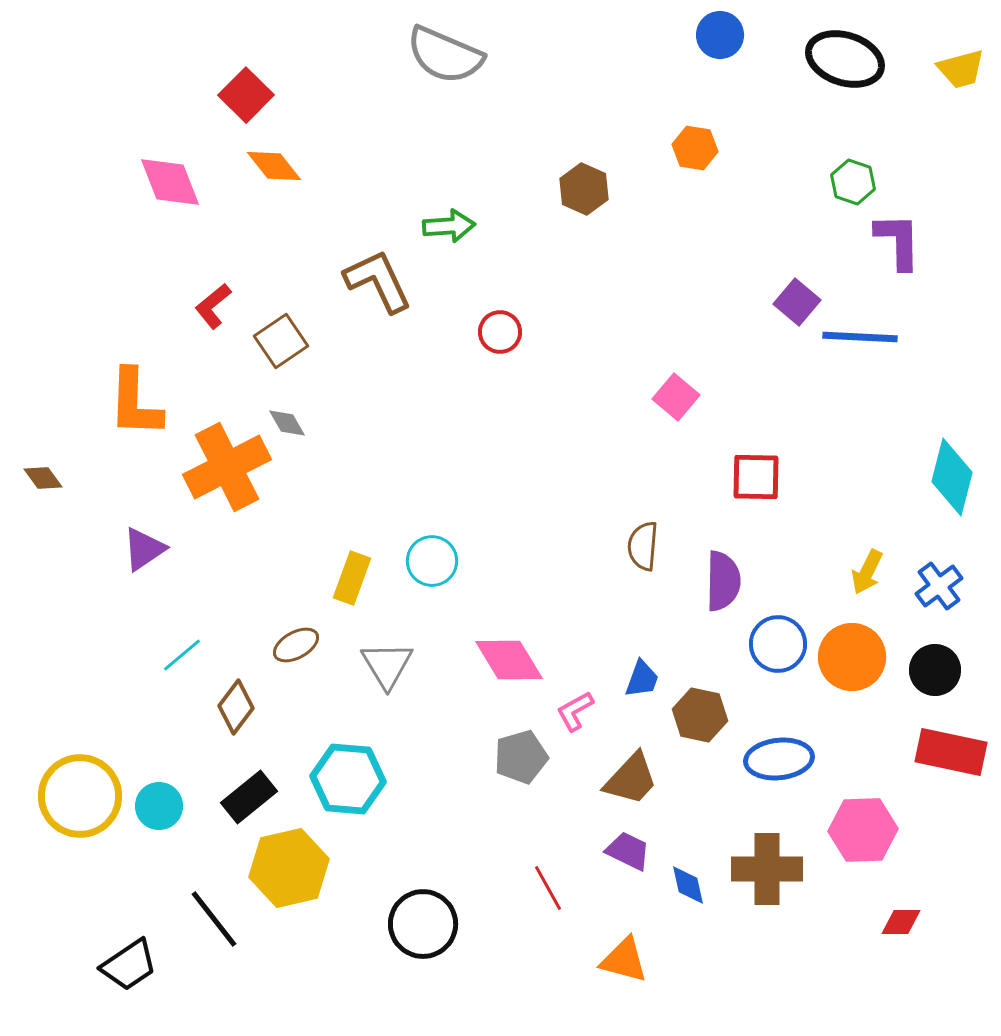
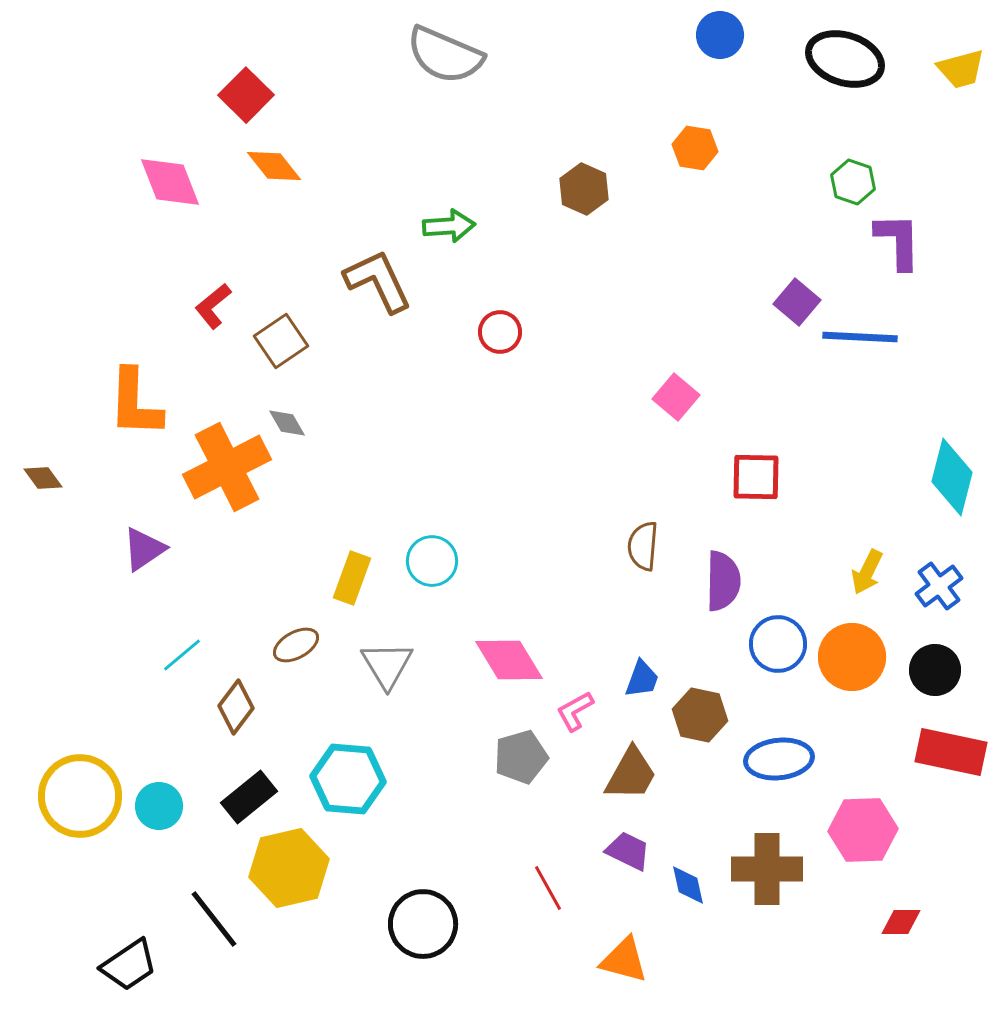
brown trapezoid at (631, 779): moved 5 px up; rotated 14 degrees counterclockwise
